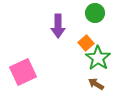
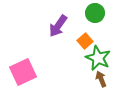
purple arrow: rotated 35 degrees clockwise
orange square: moved 1 px left, 2 px up
green star: rotated 10 degrees counterclockwise
brown arrow: moved 5 px right, 5 px up; rotated 35 degrees clockwise
